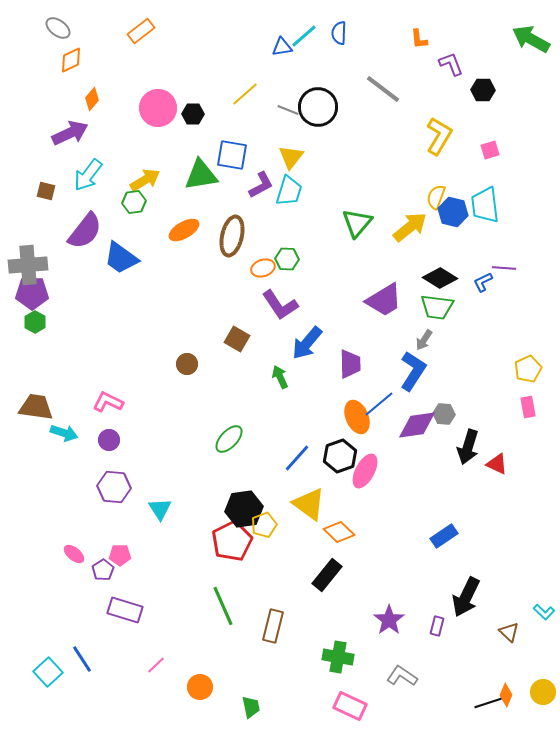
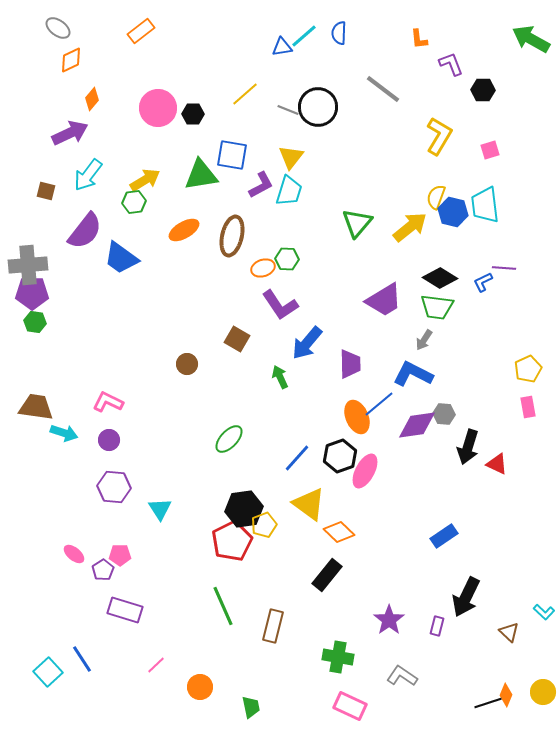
green hexagon at (35, 322): rotated 20 degrees counterclockwise
blue L-shape at (413, 371): moved 3 px down; rotated 96 degrees counterclockwise
